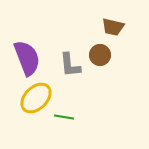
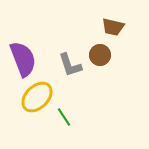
purple semicircle: moved 4 px left, 1 px down
gray L-shape: rotated 12 degrees counterclockwise
yellow ellipse: moved 1 px right, 1 px up
green line: rotated 48 degrees clockwise
